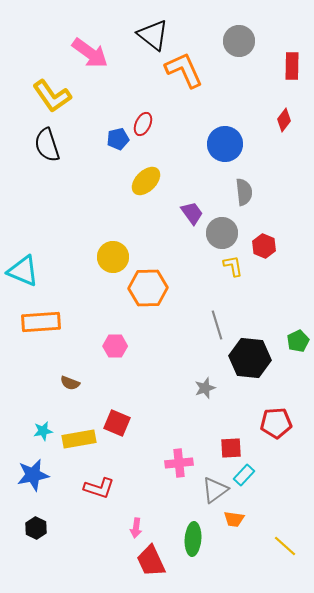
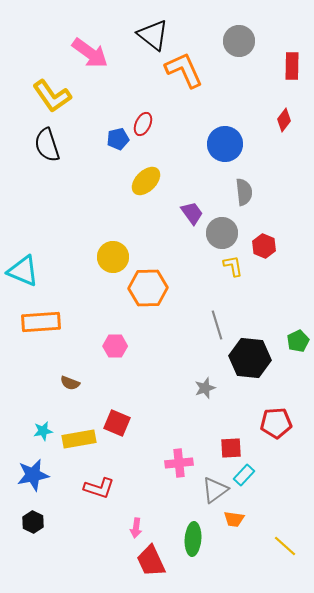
black hexagon at (36, 528): moved 3 px left, 6 px up
